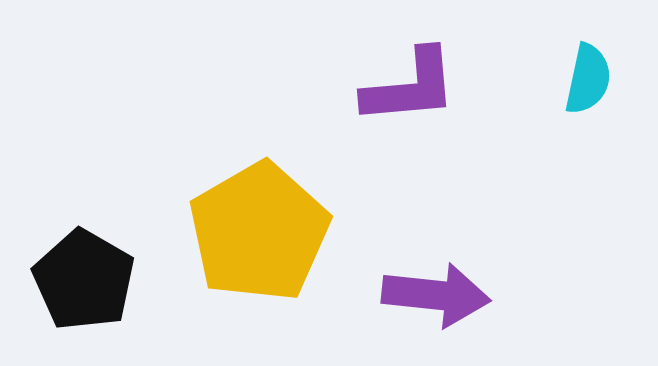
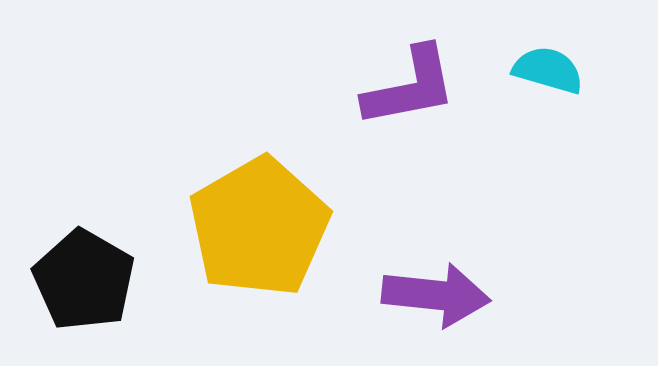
cyan semicircle: moved 40 px left, 9 px up; rotated 86 degrees counterclockwise
purple L-shape: rotated 6 degrees counterclockwise
yellow pentagon: moved 5 px up
